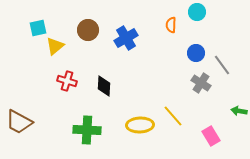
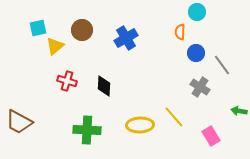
orange semicircle: moved 9 px right, 7 px down
brown circle: moved 6 px left
gray cross: moved 1 px left, 4 px down
yellow line: moved 1 px right, 1 px down
